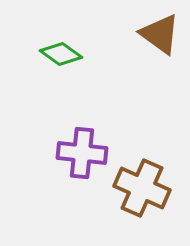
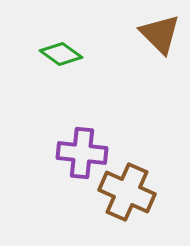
brown triangle: rotated 9 degrees clockwise
brown cross: moved 15 px left, 4 px down
